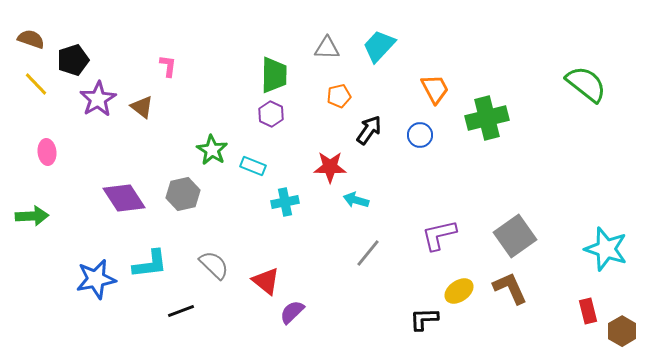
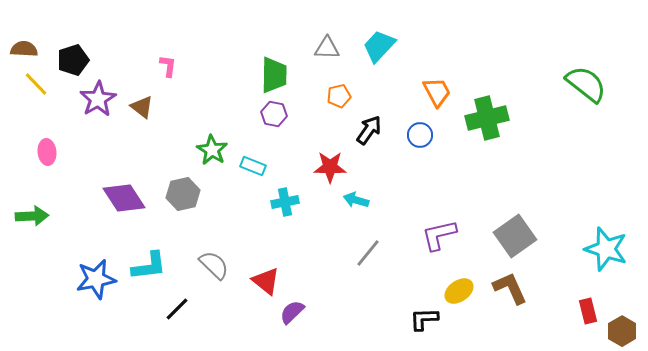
brown semicircle: moved 7 px left, 10 px down; rotated 16 degrees counterclockwise
orange trapezoid: moved 2 px right, 3 px down
purple hexagon: moved 3 px right; rotated 15 degrees counterclockwise
cyan L-shape: moved 1 px left, 2 px down
black line: moved 4 px left, 2 px up; rotated 24 degrees counterclockwise
